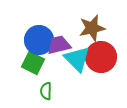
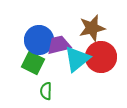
cyan triangle: rotated 36 degrees clockwise
